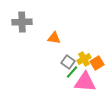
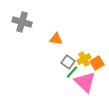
gray cross: rotated 18 degrees clockwise
orange triangle: moved 2 px right, 1 px down
pink triangle: rotated 40 degrees clockwise
